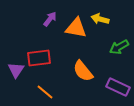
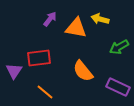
purple triangle: moved 2 px left, 1 px down
